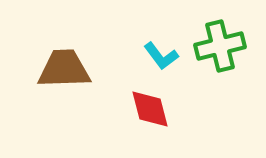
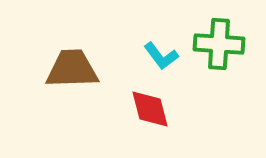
green cross: moved 1 px left, 2 px up; rotated 18 degrees clockwise
brown trapezoid: moved 8 px right
